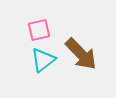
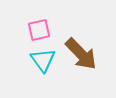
cyan triangle: rotated 28 degrees counterclockwise
